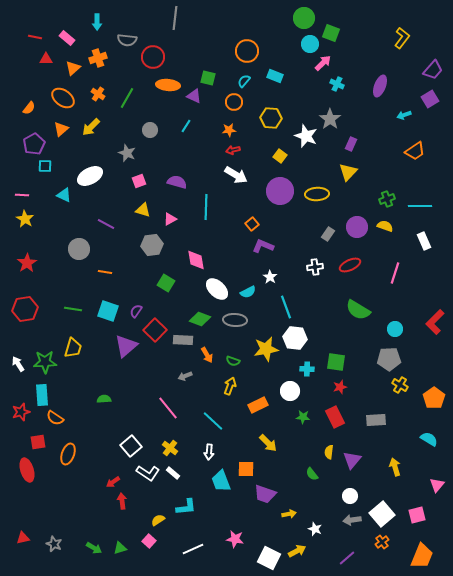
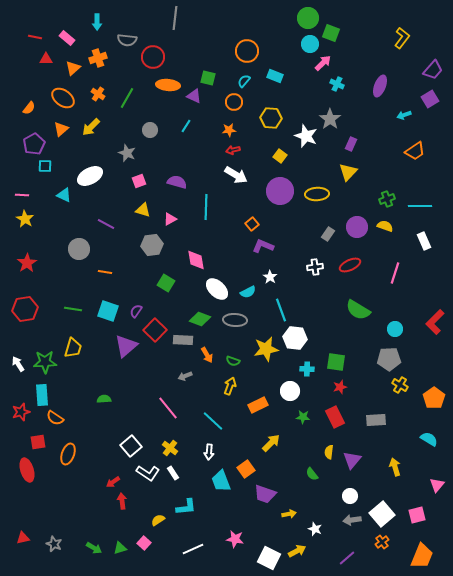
green circle at (304, 18): moved 4 px right
cyan line at (286, 307): moved 5 px left, 3 px down
yellow arrow at (268, 443): moved 3 px right; rotated 90 degrees counterclockwise
orange square at (246, 469): rotated 36 degrees counterclockwise
white rectangle at (173, 473): rotated 16 degrees clockwise
pink square at (149, 541): moved 5 px left, 2 px down
